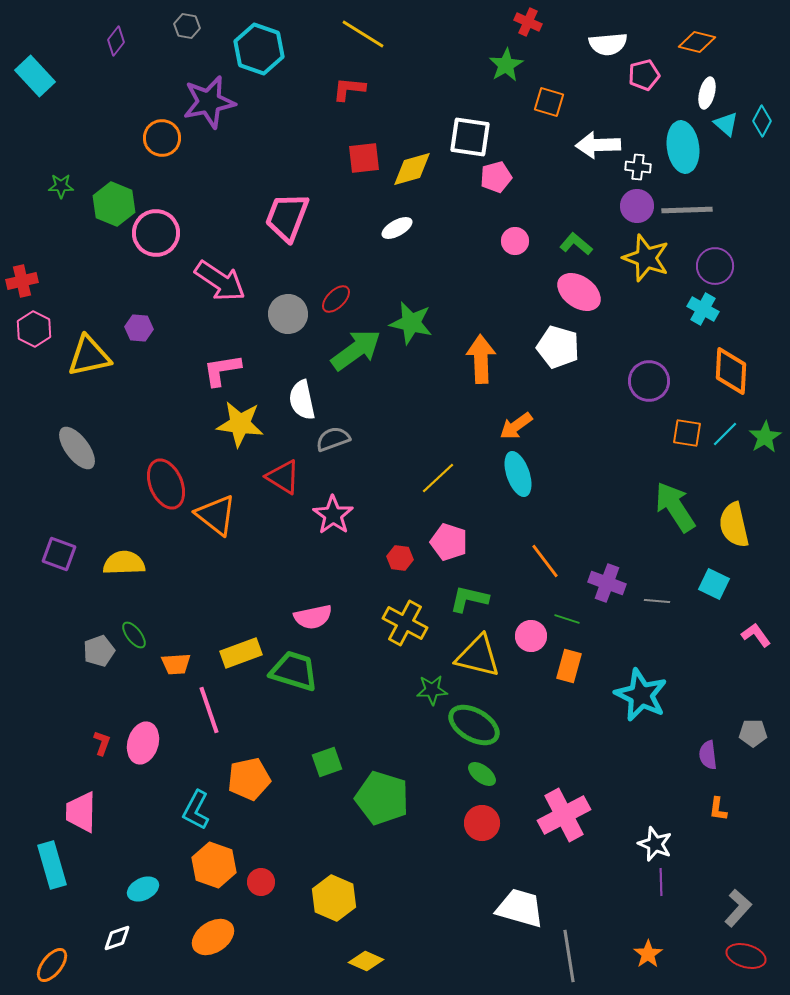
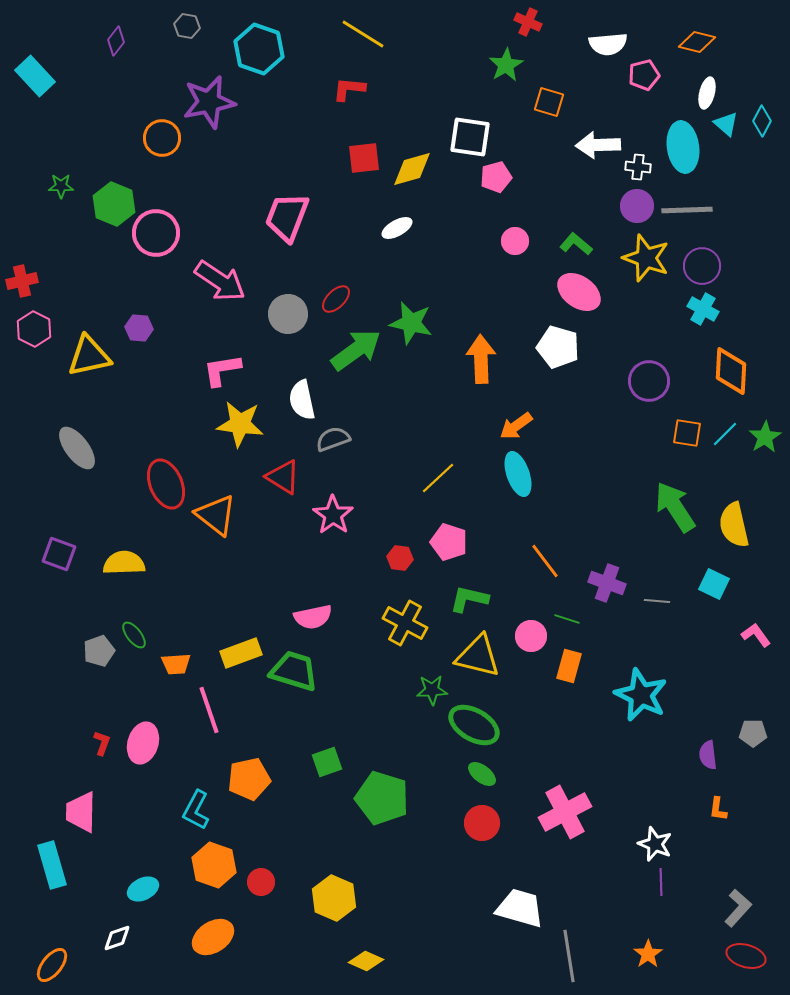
purple circle at (715, 266): moved 13 px left
pink cross at (564, 815): moved 1 px right, 3 px up
